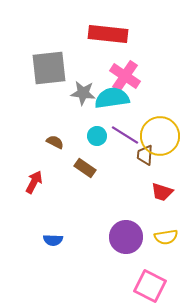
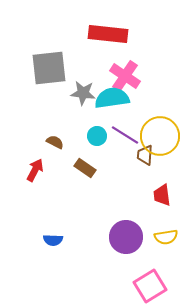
red arrow: moved 1 px right, 12 px up
red trapezoid: moved 3 px down; rotated 65 degrees clockwise
pink square: rotated 32 degrees clockwise
